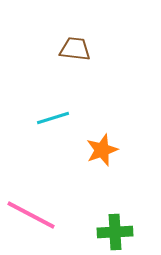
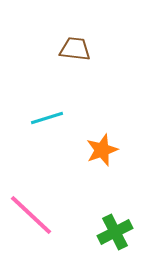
cyan line: moved 6 px left
pink line: rotated 15 degrees clockwise
green cross: rotated 24 degrees counterclockwise
